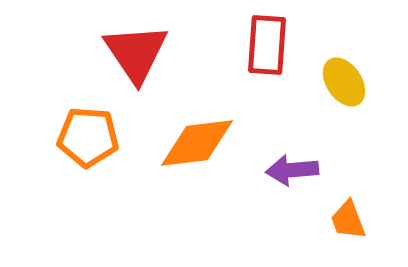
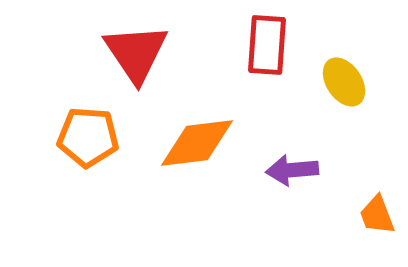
orange trapezoid: moved 29 px right, 5 px up
